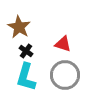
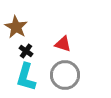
brown star: moved 3 px left
